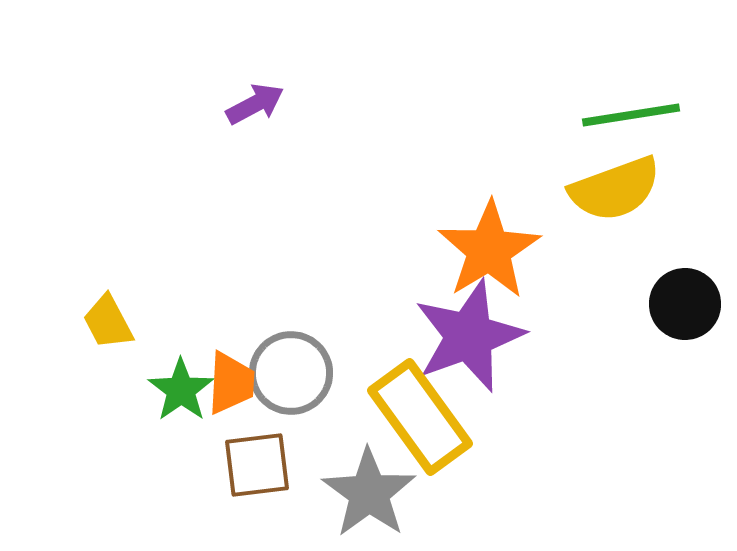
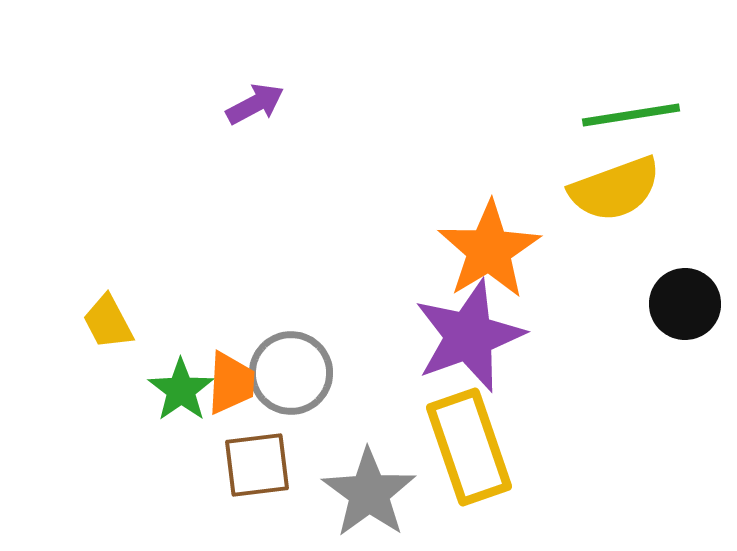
yellow rectangle: moved 49 px right, 30 px down; rotated 17 degrees clockwise
